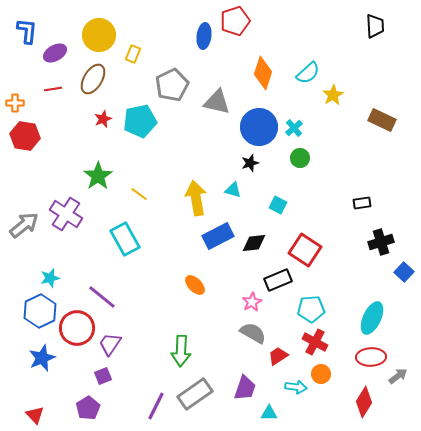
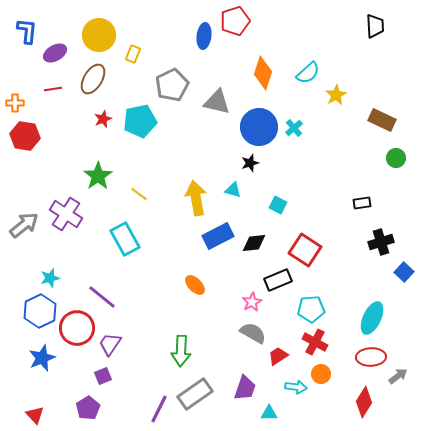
yellow star at (333, 95): moved 3 px right
green circle at (300, 158): moved 96 px right
purple line at (156, 406): moved 3 px right, 3 px down
